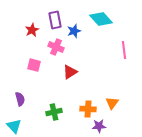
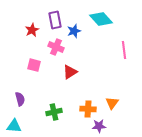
cyan triangle: rotated 42 degrees counterclockwise
